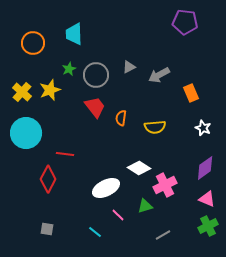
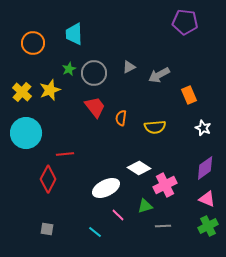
gray circle: moved 2 px left, 2 px up
orange rectangle: moved 2 px left, 2 px down
red line: rotated 12 degrees counterclockwise
gray line: moved 9 px up; rotated 28 degrees clockwise
